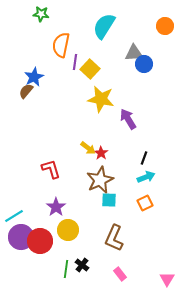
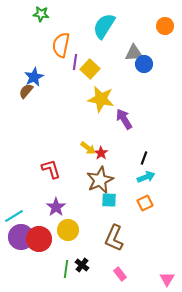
purple arrow: moved 4 px left
red circle: moved 1 px left, 2 px up
